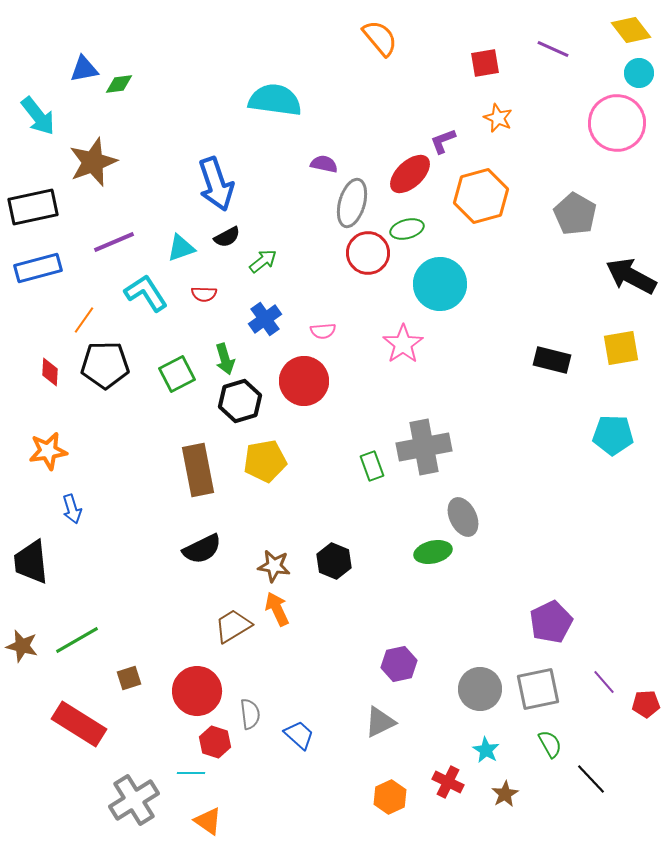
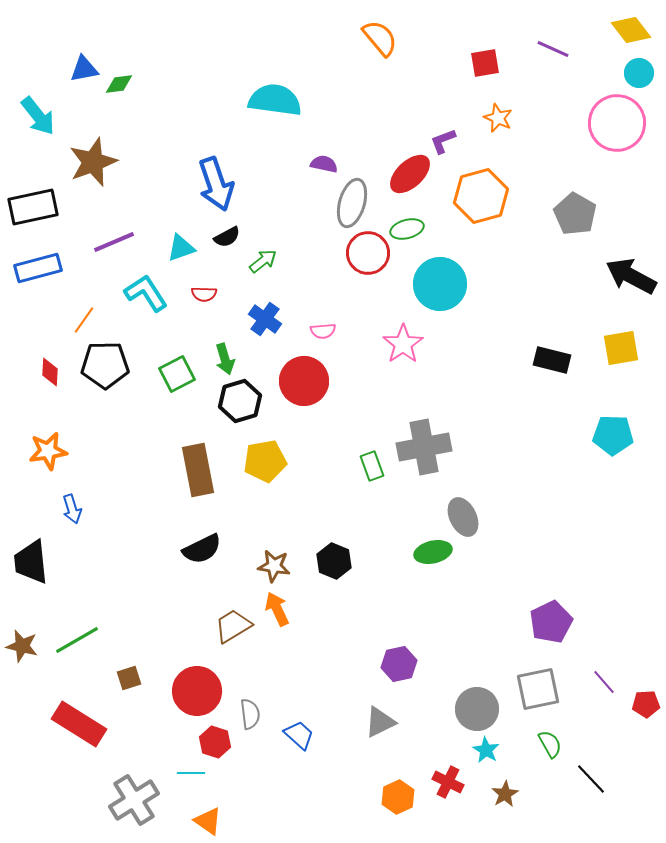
blue cross at (265, 319): rotated 20 degrees counterclockwise
gray circle at (480, 689): moved 3 px left, 20 px down
orange hexagon at (390, 797): moved 8 px right
